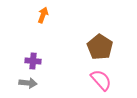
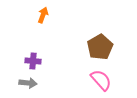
brown pentagon: rotated 10 degrees clockwise
